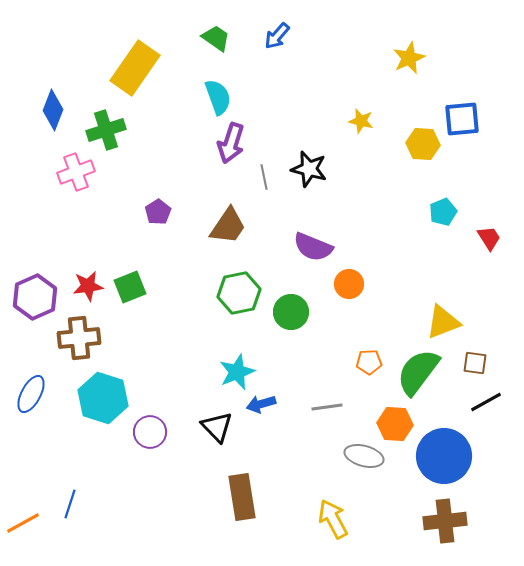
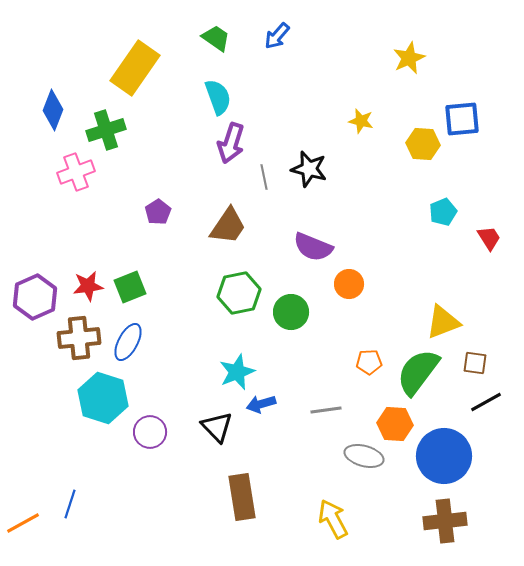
blue ellipse at (31, 394): moved 97 px right, 52 px up
gray line at (327, 407): moved 1 px left, 3 px down
